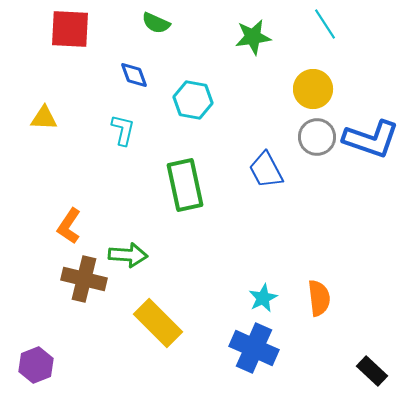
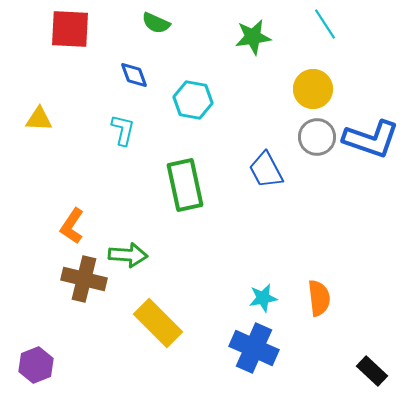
yellow triangle: moved 5 px left, 1 px down
orange L-shape: moved 3 px right
cyan star: rotated 16 degrees clockwise
